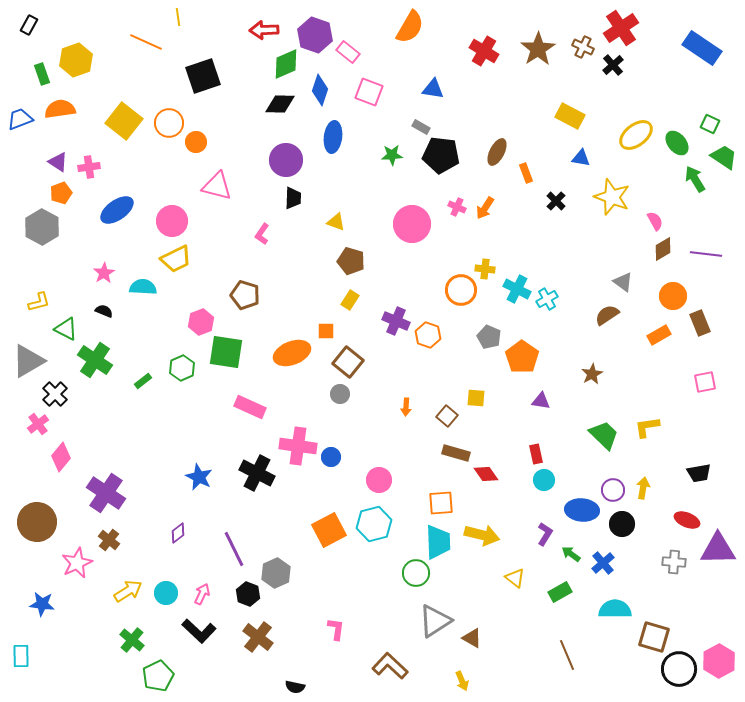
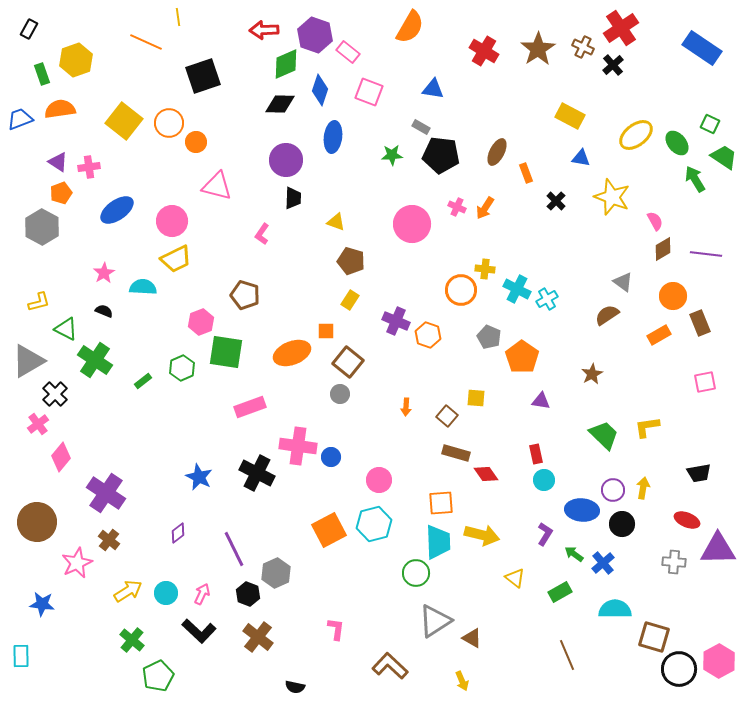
black rectangle at (29, 25): moved 4 px down
pink rectangle at (250, 407): rotated 44 degrees counterclockwise
green arrow at (571, 554): moved 3 px right
